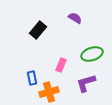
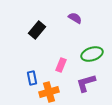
black rectangle: moved 1 px left
